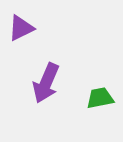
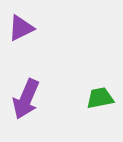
purple arrow: moved 20 px left, 16 px down
